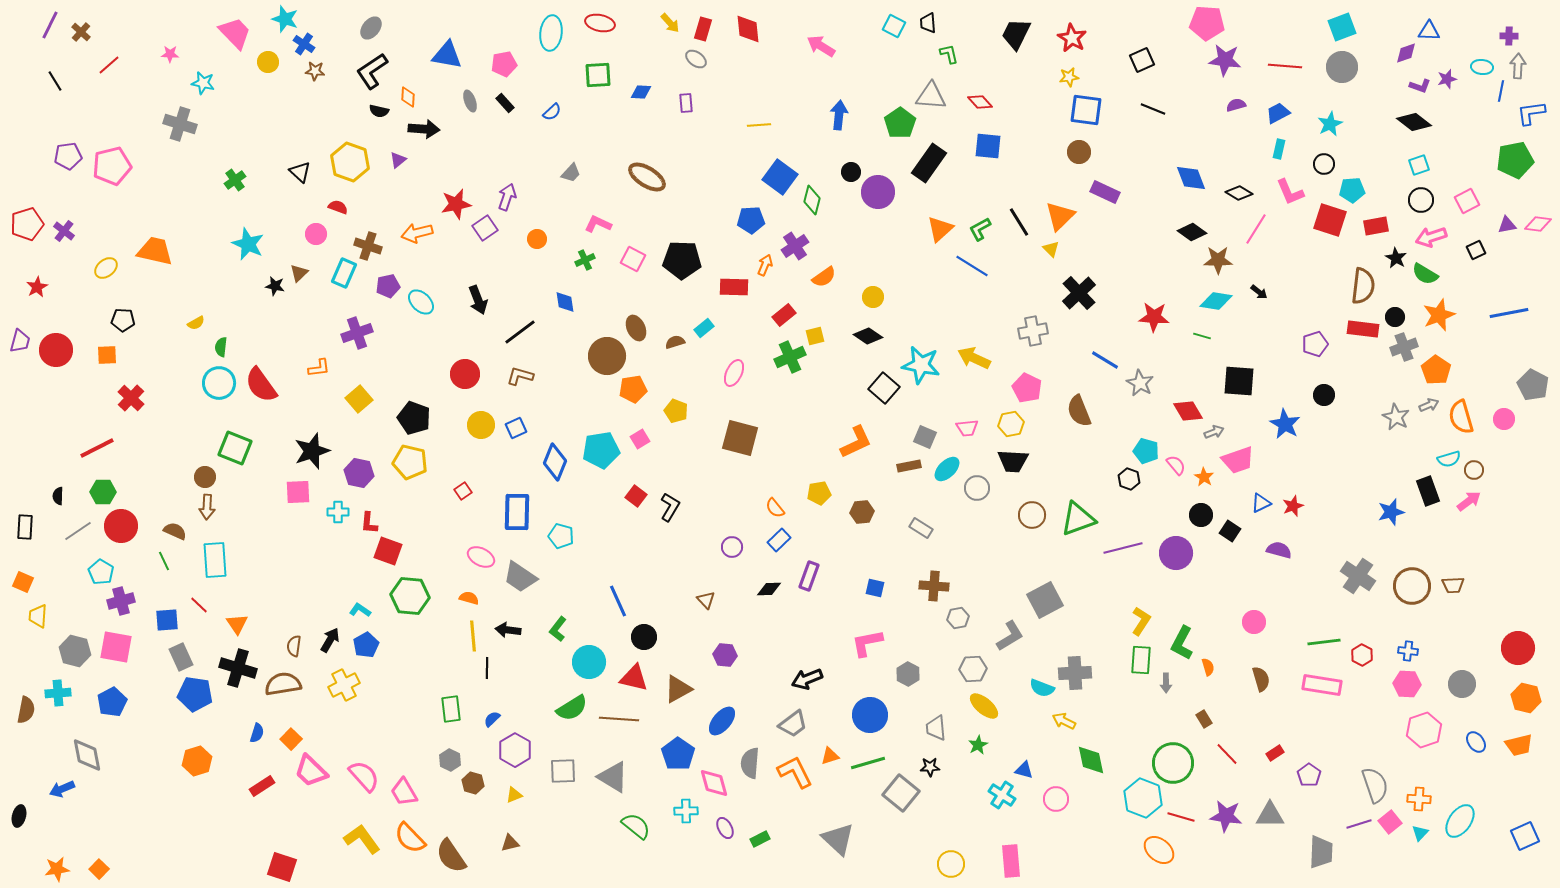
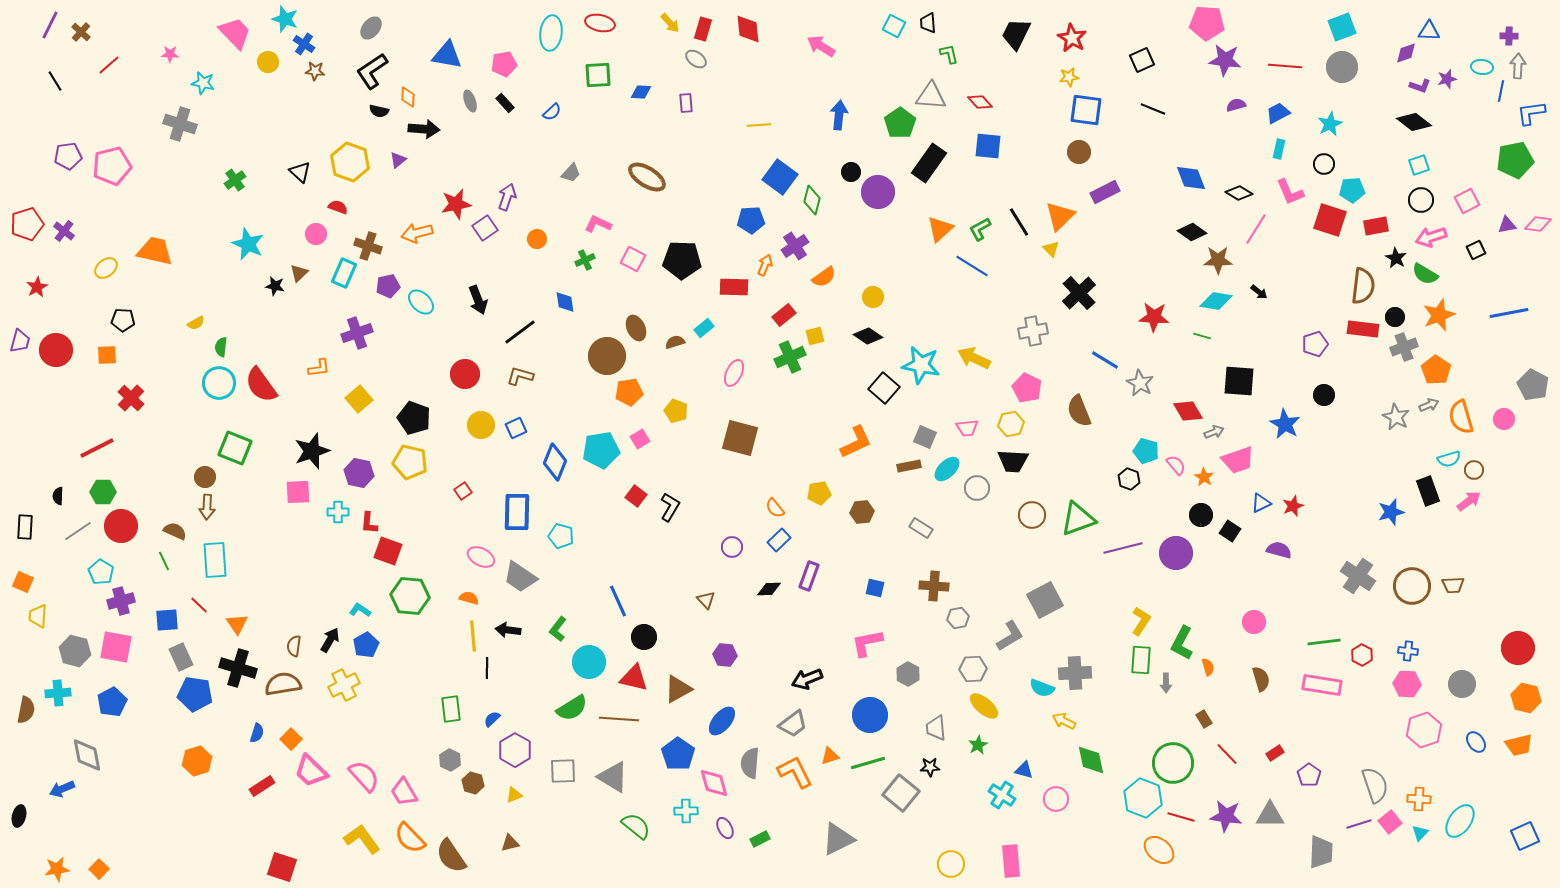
purple rectangle at (1105, 192): rotated 52 degrees counterclockwise
orange pentagon at (633, 389): moved 4 px left, 3 px down
gray triangle at (838, 839): rotated 51 degrees clockwise
